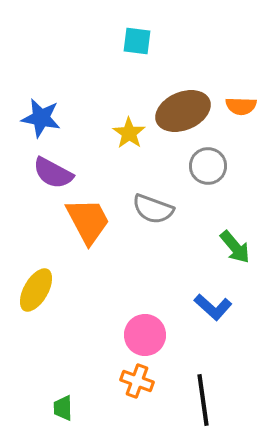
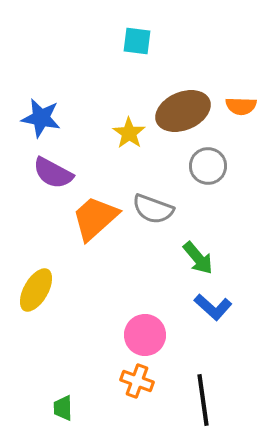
orange trapezoid: moved 7 px right, 3 px up; rotated 104 degrees counterclockwise
green arrow: moved 37 px left, 11 px down
